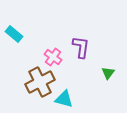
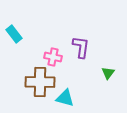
cyan rectangle: rotated 12 degrees clockwise
pink cross: rotated 24 degrees counterclockwise
brown cross: rotated 28 degrees clockwise
cyan triangle: moved 1 px right, 1 px up
